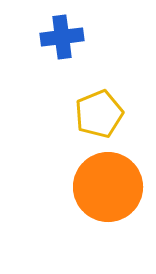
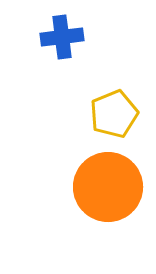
yellow pentagon: moved 15 px right
